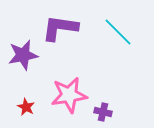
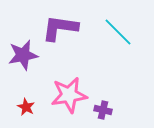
purple cross: moved 2 px up
